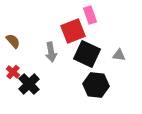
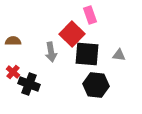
red square: moved 1 px left, 3 px down; rotated 25 degrees counterclockwise
brown semicircle: rotated 49 degrees counterclockwise
black square: rotated 20 degrees counterclockwise
black cross: rotated 25 degrees counterclockwise
